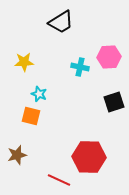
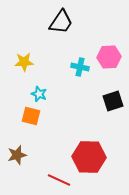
black trapezoid: rotated 24 degrees counterclockwise
black square: moved 1 px left, 1 px up
